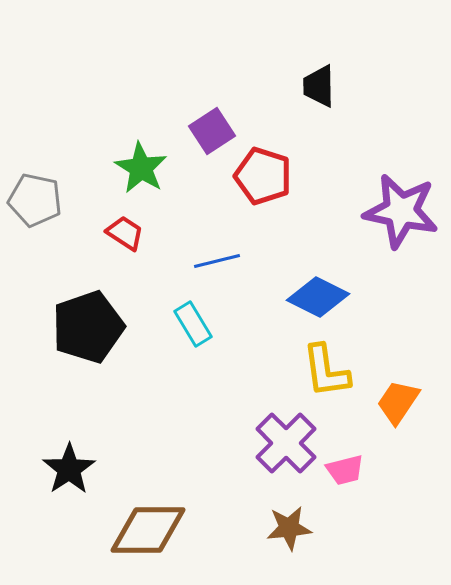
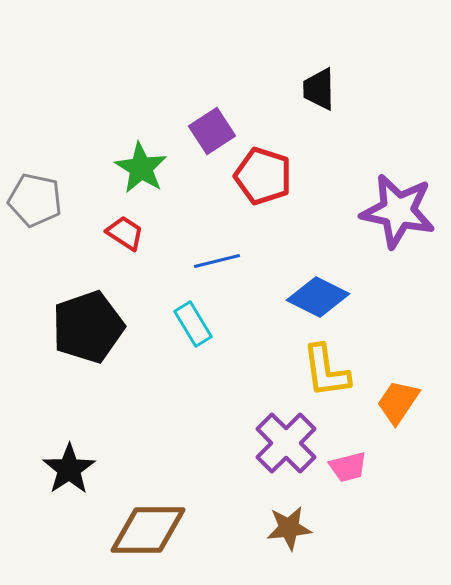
black trapezoid: moved 3 px down
purple star: moved 3 px left
pink trapezoid: moved 3 px right, 3 px up
